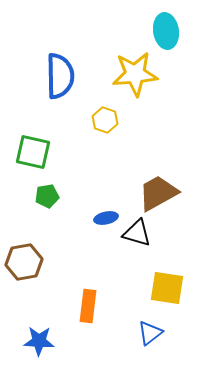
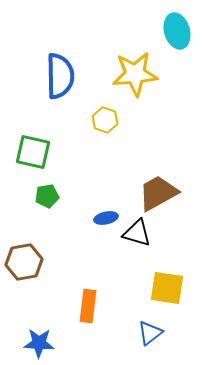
cyan ellipse: moved 11 px right; rotated 8 degrees counterclockwise
blue star: moved 2 px down
